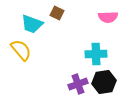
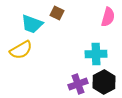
pink semicircle: rotated 72 degrees counterclockwise
yellow semicircle: rotated 100 degrees clockwise
black hexagon: rotated 20 degrees counterclockwise
